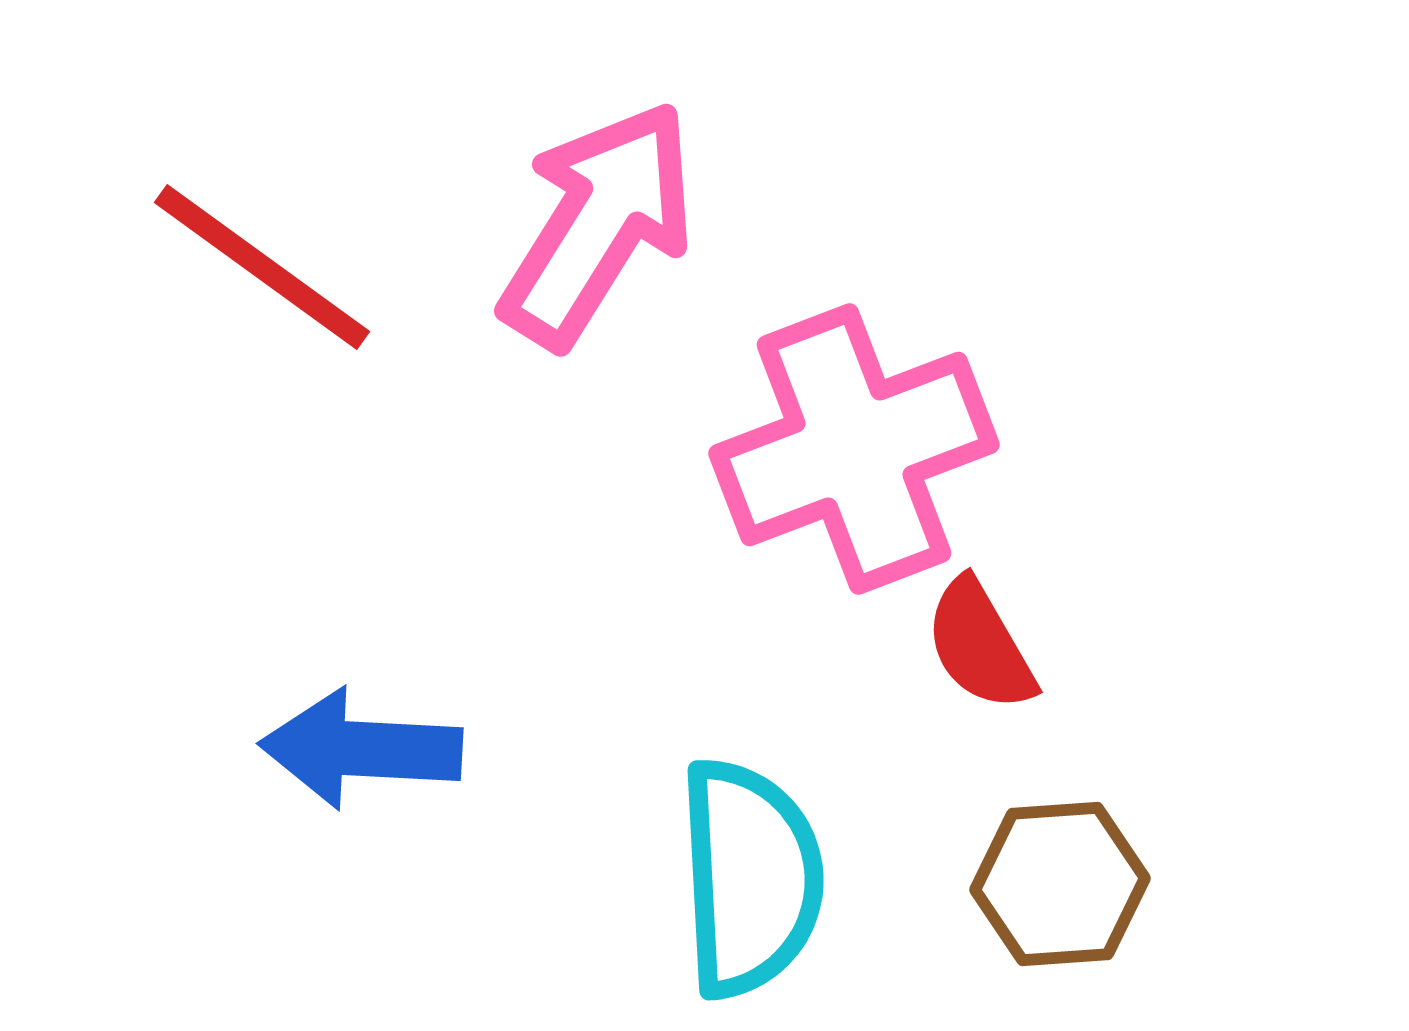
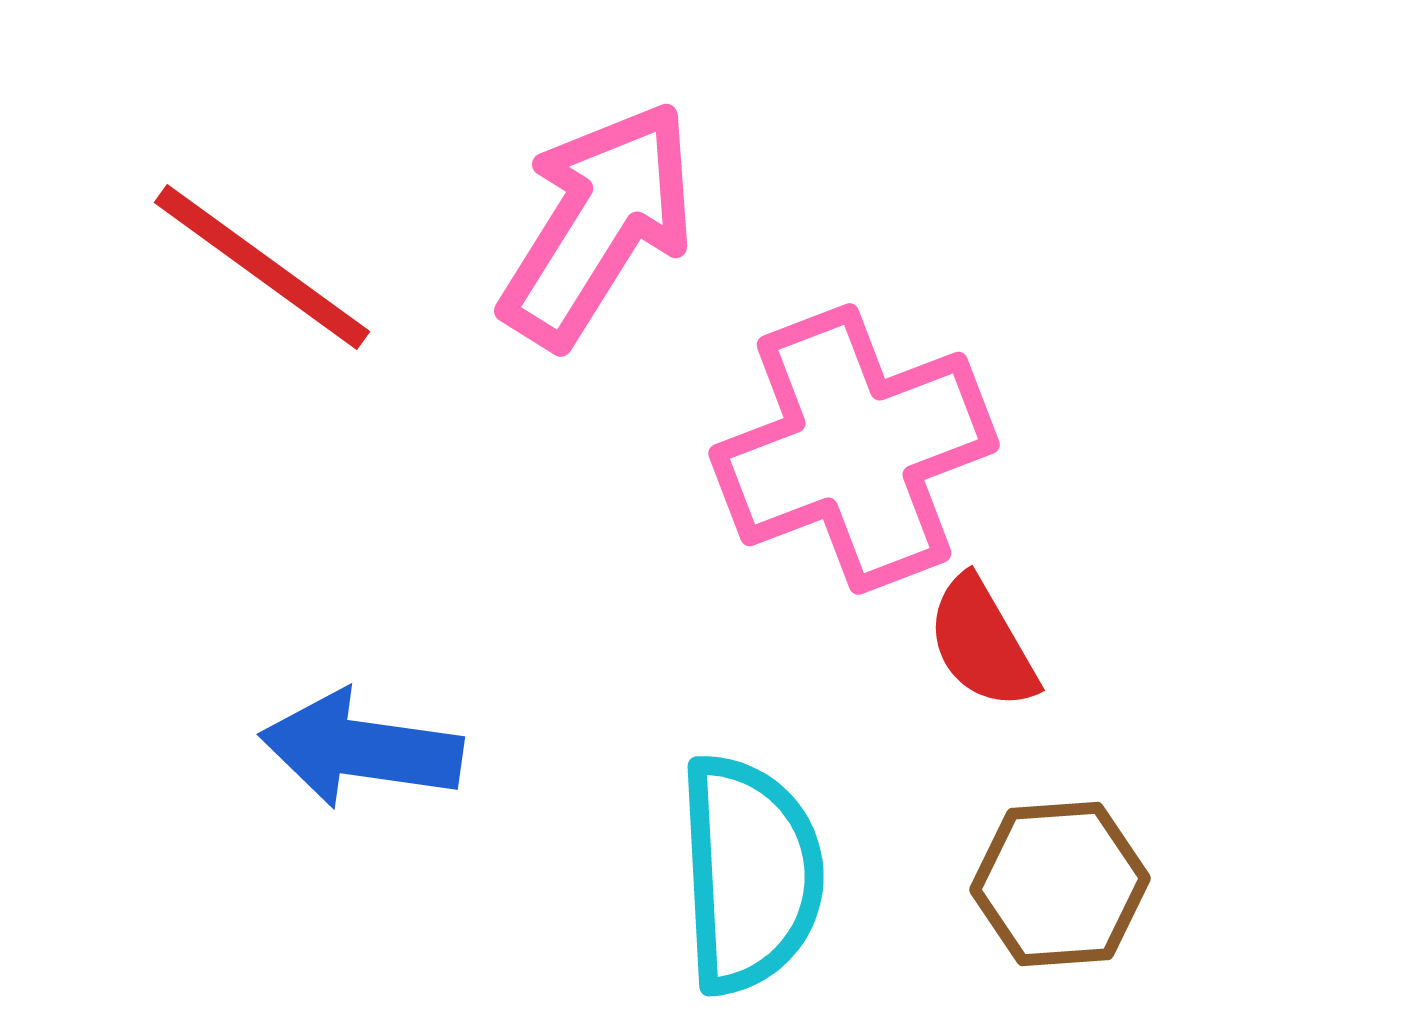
red semicircle: moved 2 px right, 2 px up
blue arrow: rotated 5 degrees clockwise
cyan semicircle: moved 4 px up
